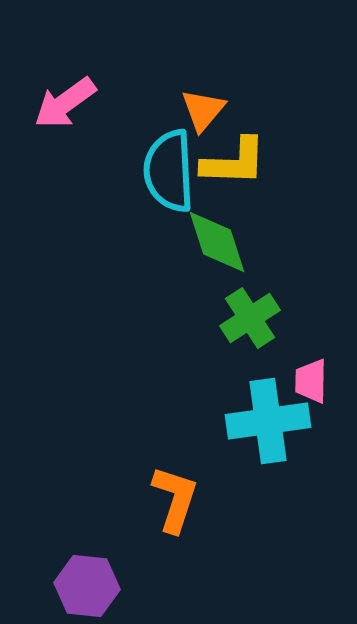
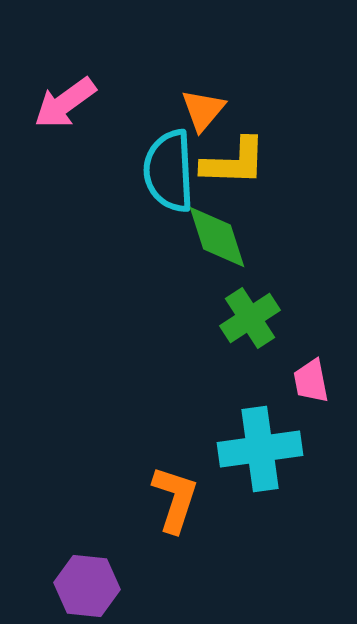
green diamond: moved 5 px up
pink trapezoid: rotated 12 degrees counterclockwise
cyan cross: moved 8 px left, 28 px down
